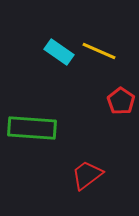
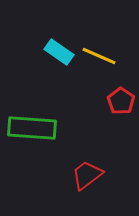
yellow line: moved 5 px down
